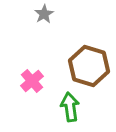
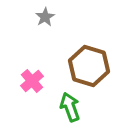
gray star: moved 1 px right, 3 px down
green arrow: rotated 12 degrees counterclockwise
